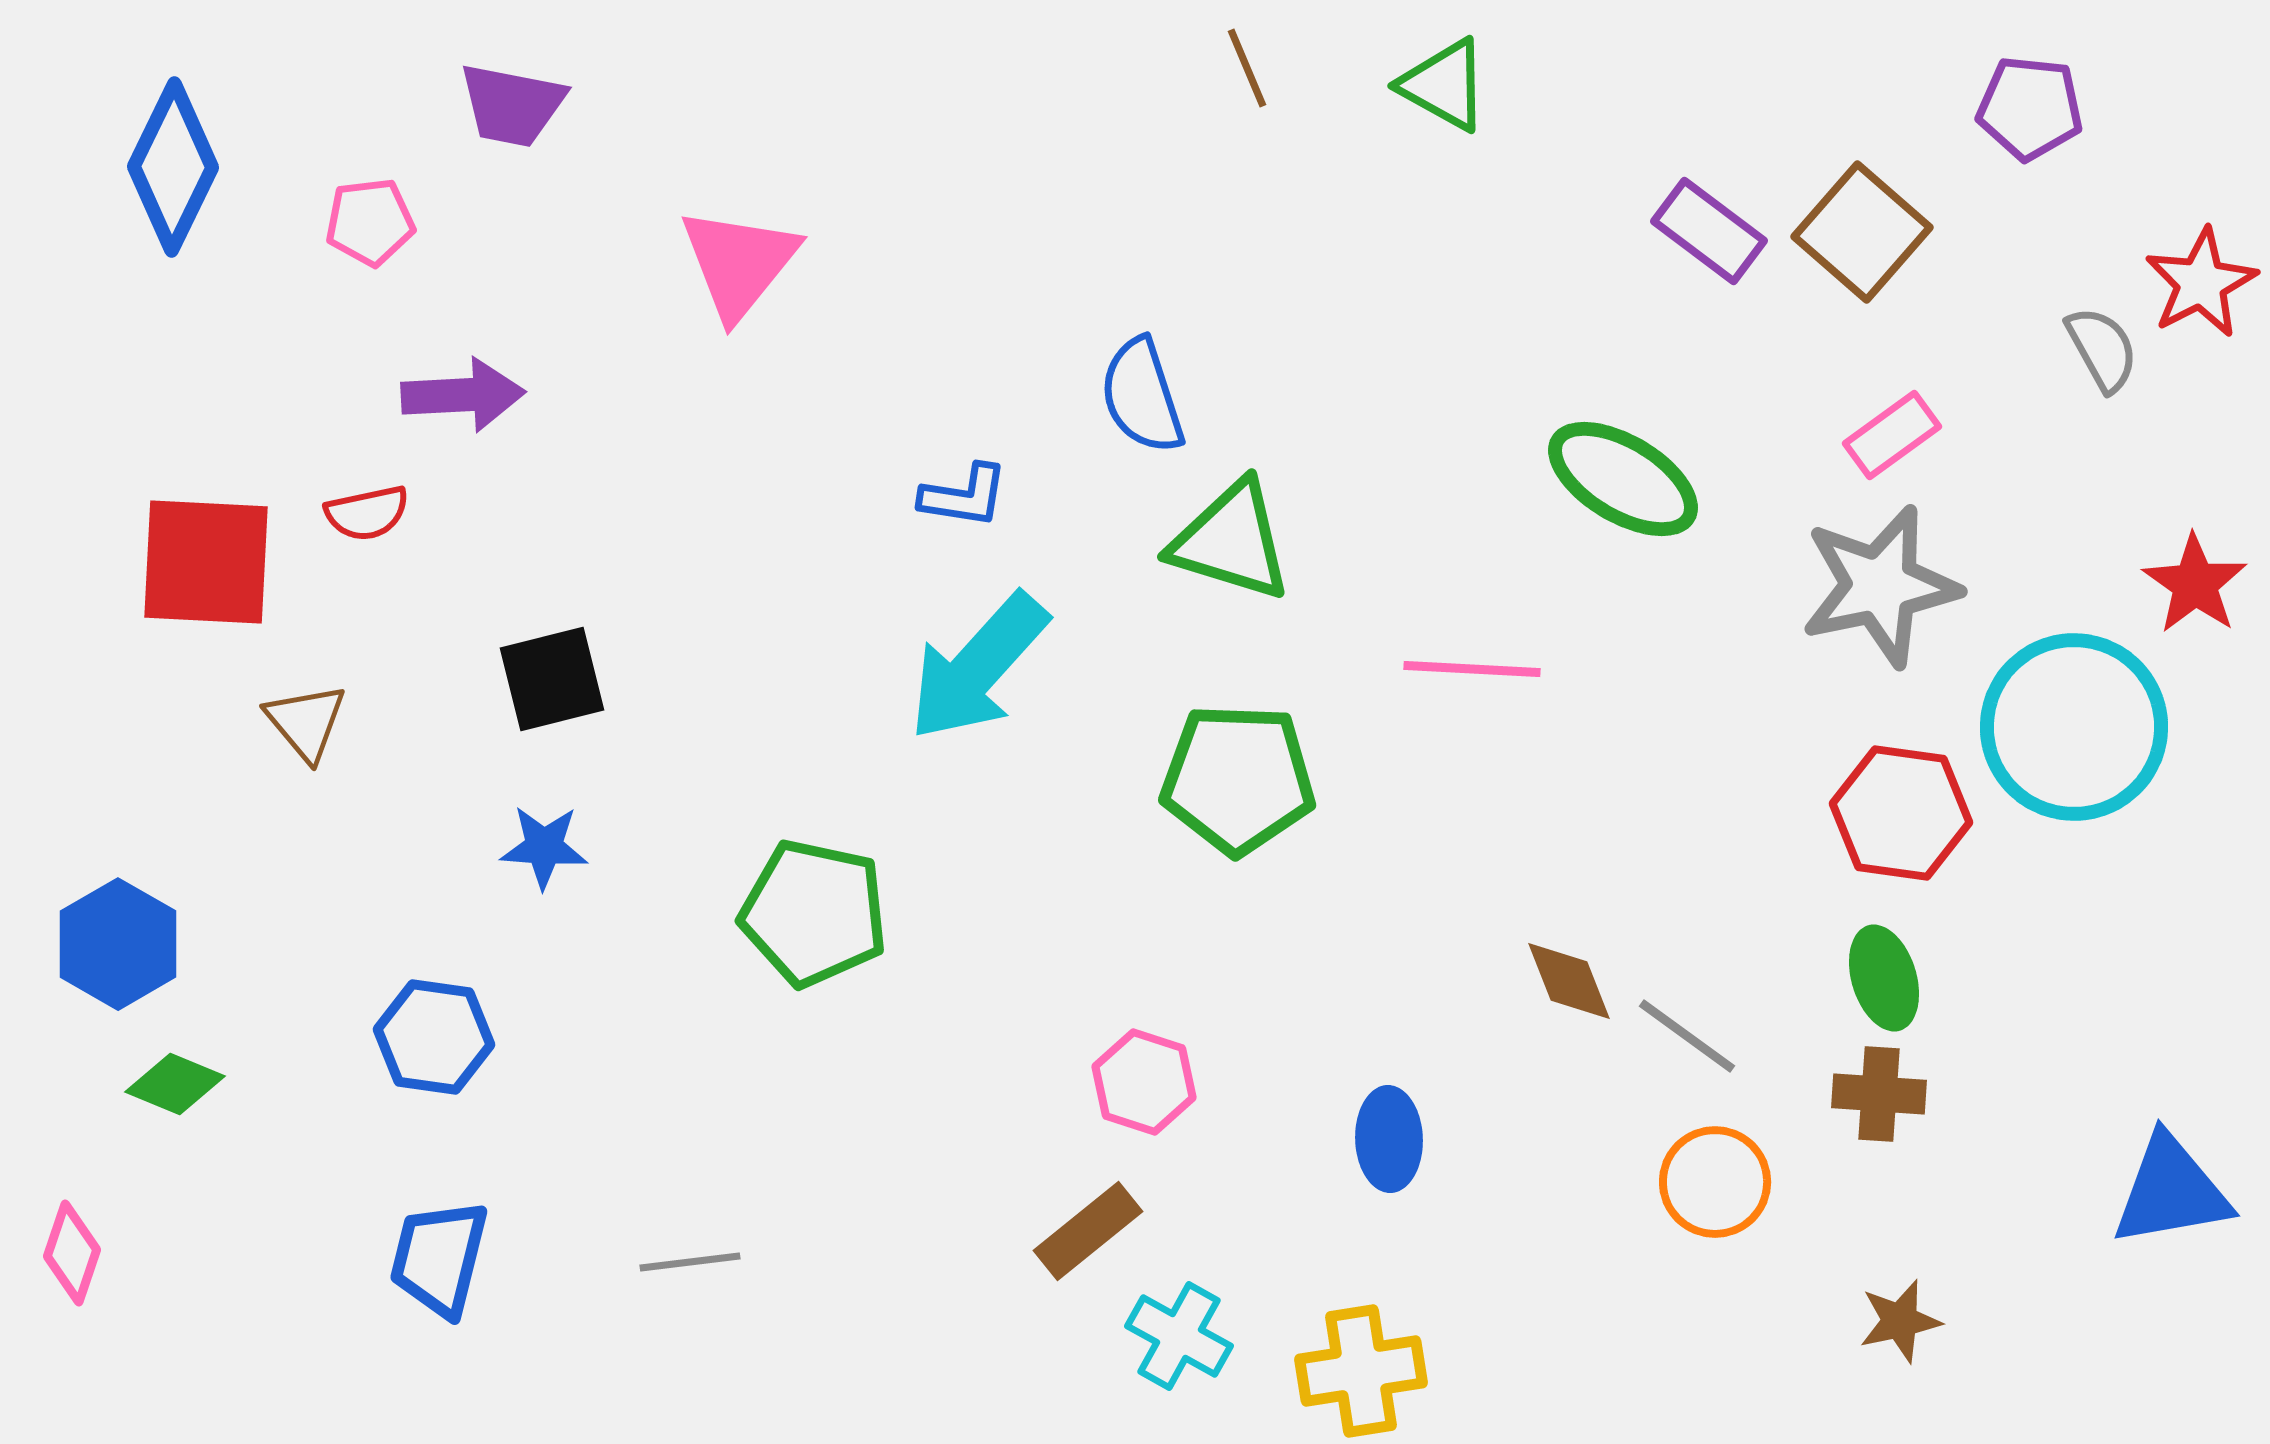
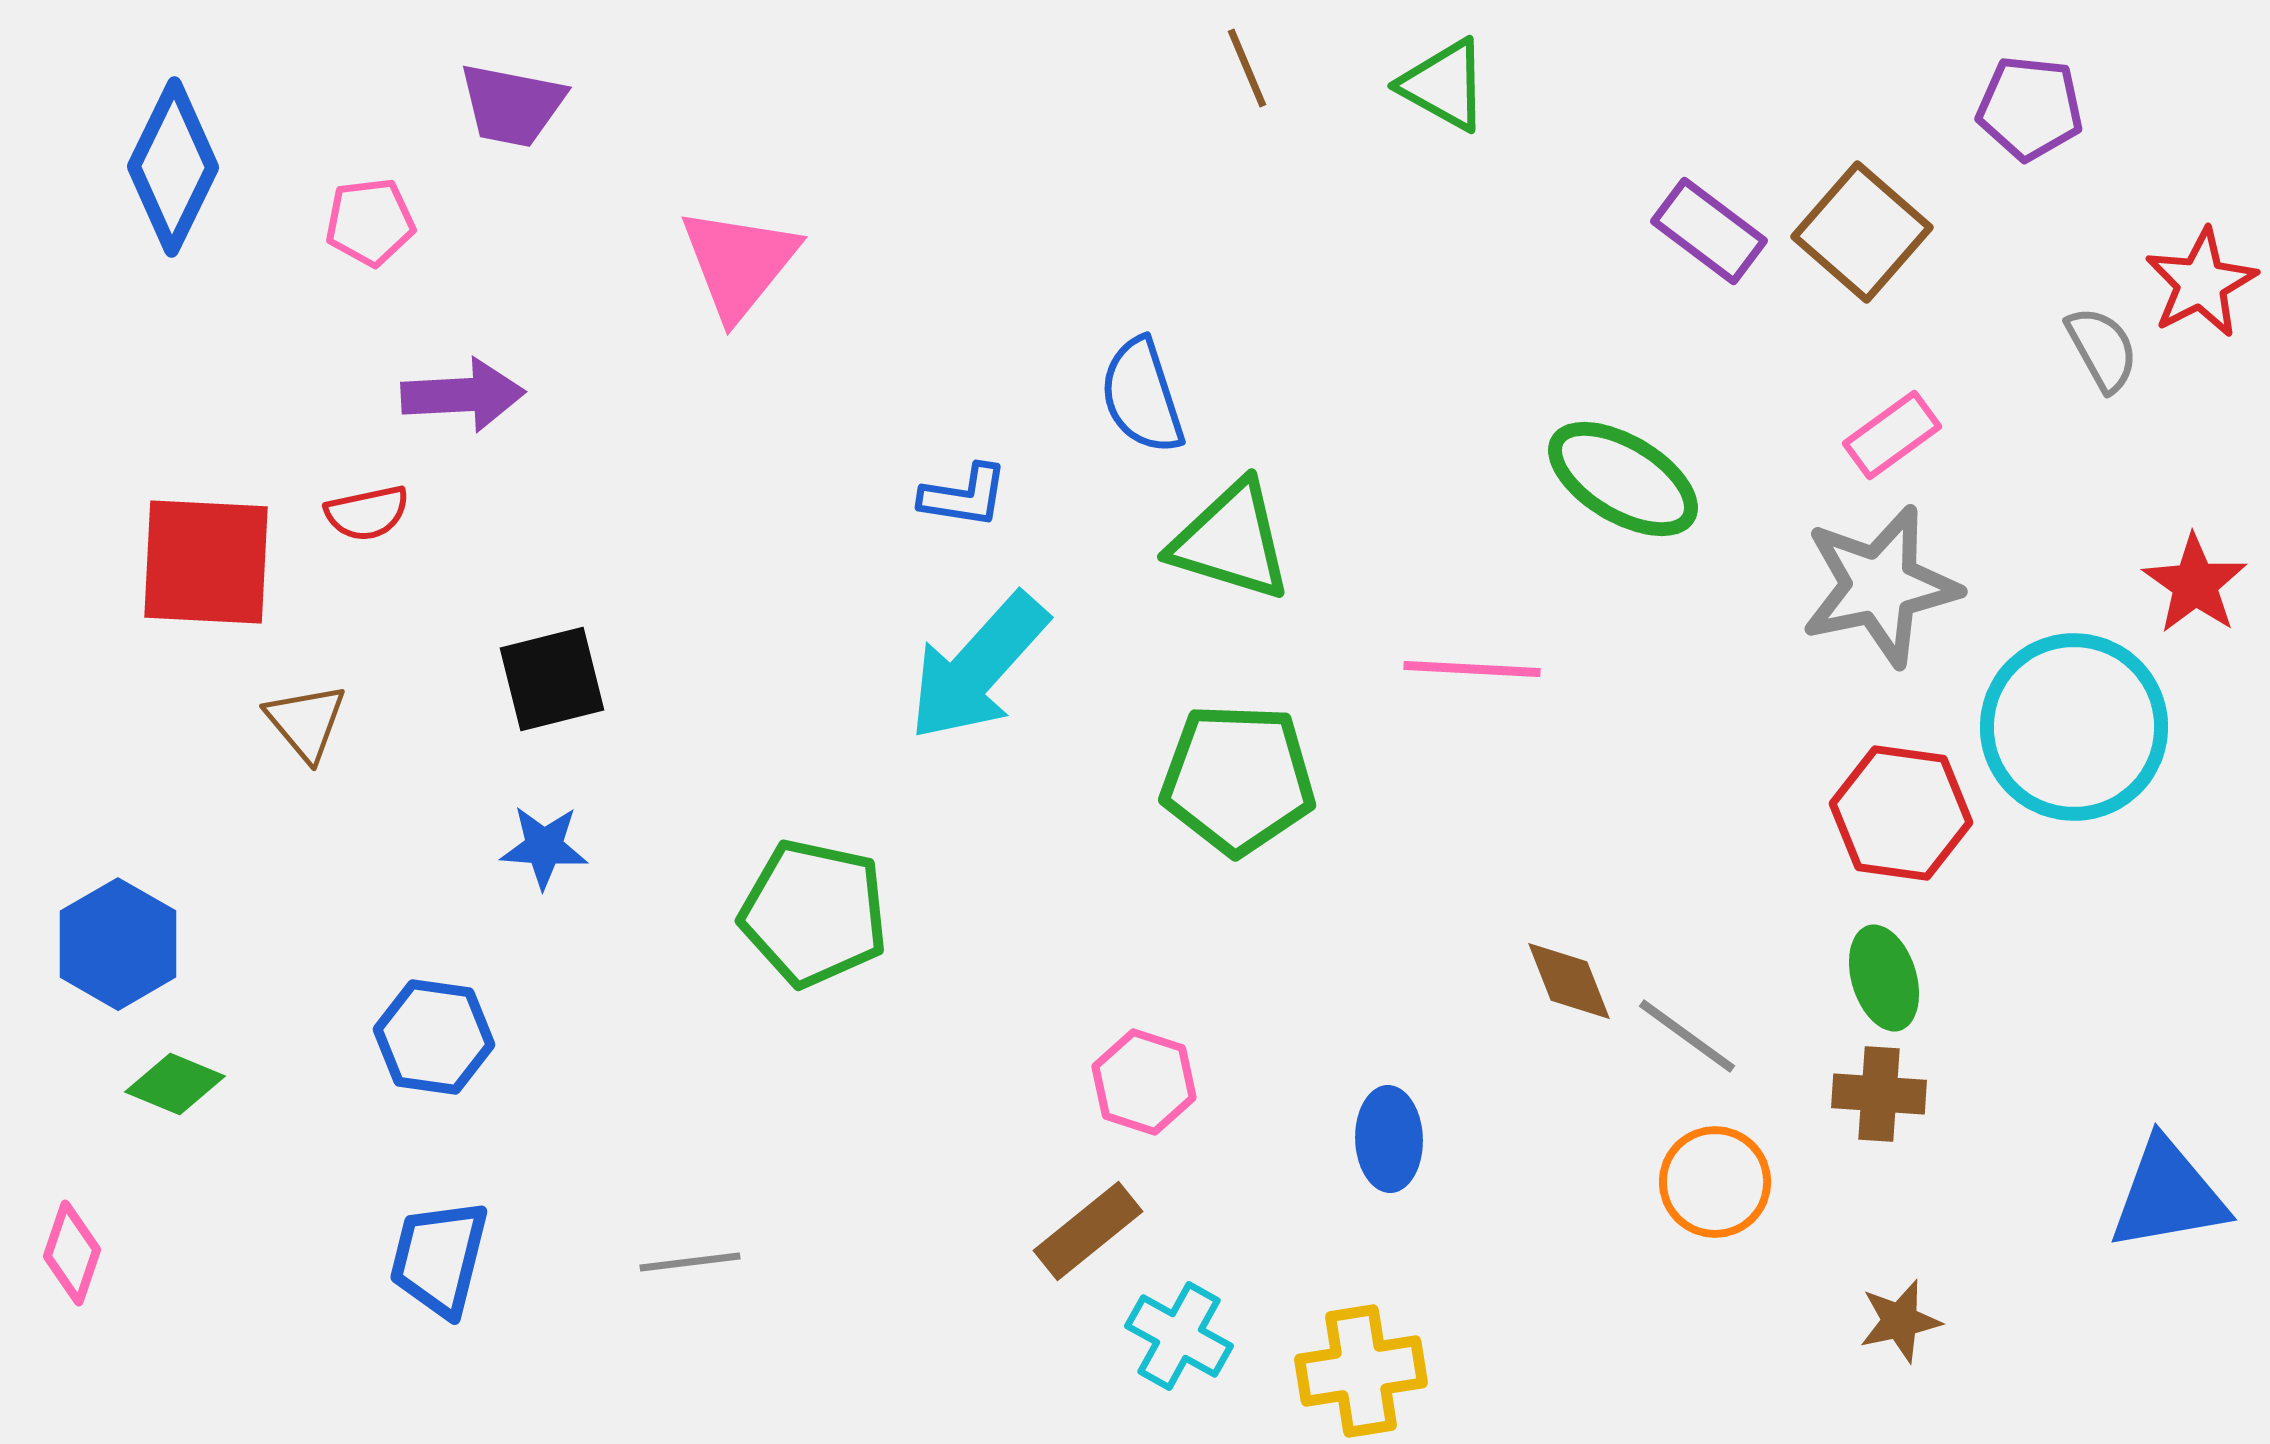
blue triangle at (2171, 1191): moved 3 px left, 4 px down
